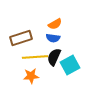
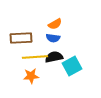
brown rectangle: rotated 15 degrees clockwise
black semicircle: rotated 54 degrees clockwise
cyan square: moved 2 px right, 1 px down
